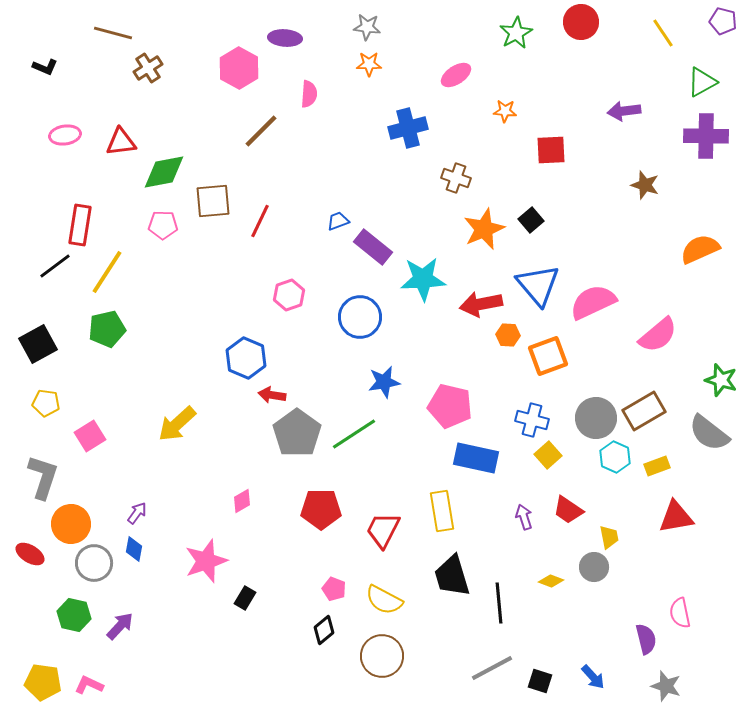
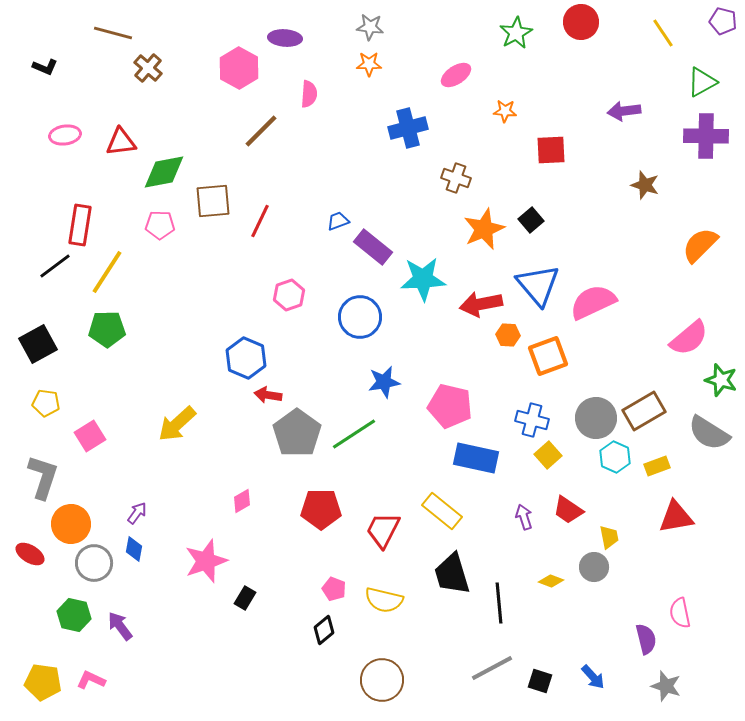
gray star at (367, 27): moved 3 px right
brown cross at (148, 68): rotated 16 degrees counterclockwise
pink pentagon at (163, 225): moved 3 px left
orange semicircle at (700, 249): moved 4 px up; rotated 21 degrees counterclockwise
green pentagon at (107, 329): rotated 12 degrees clockwise
pink semicircle at (658, 335): moved 31 px right, 3 px down
red arrow at (272, 395): moved 4 px left
gray semicircle at (709, 433): rotated 6 degrees counterclockwise
yellow rectangle at (442, 511): rotated 42 degrees counterclockwise
black trapezoid at (452, 576): moved 2 px up
yellow semicircle at (384, 600): rotated 15 degrees counterclockwise
purple arrow at (120, 626): rotated 80 degrees counterclockwise
brown circle at (382, 656): moved 24 px down
pink L-shape at (89, 685): moved 2 px right, 5 px up
